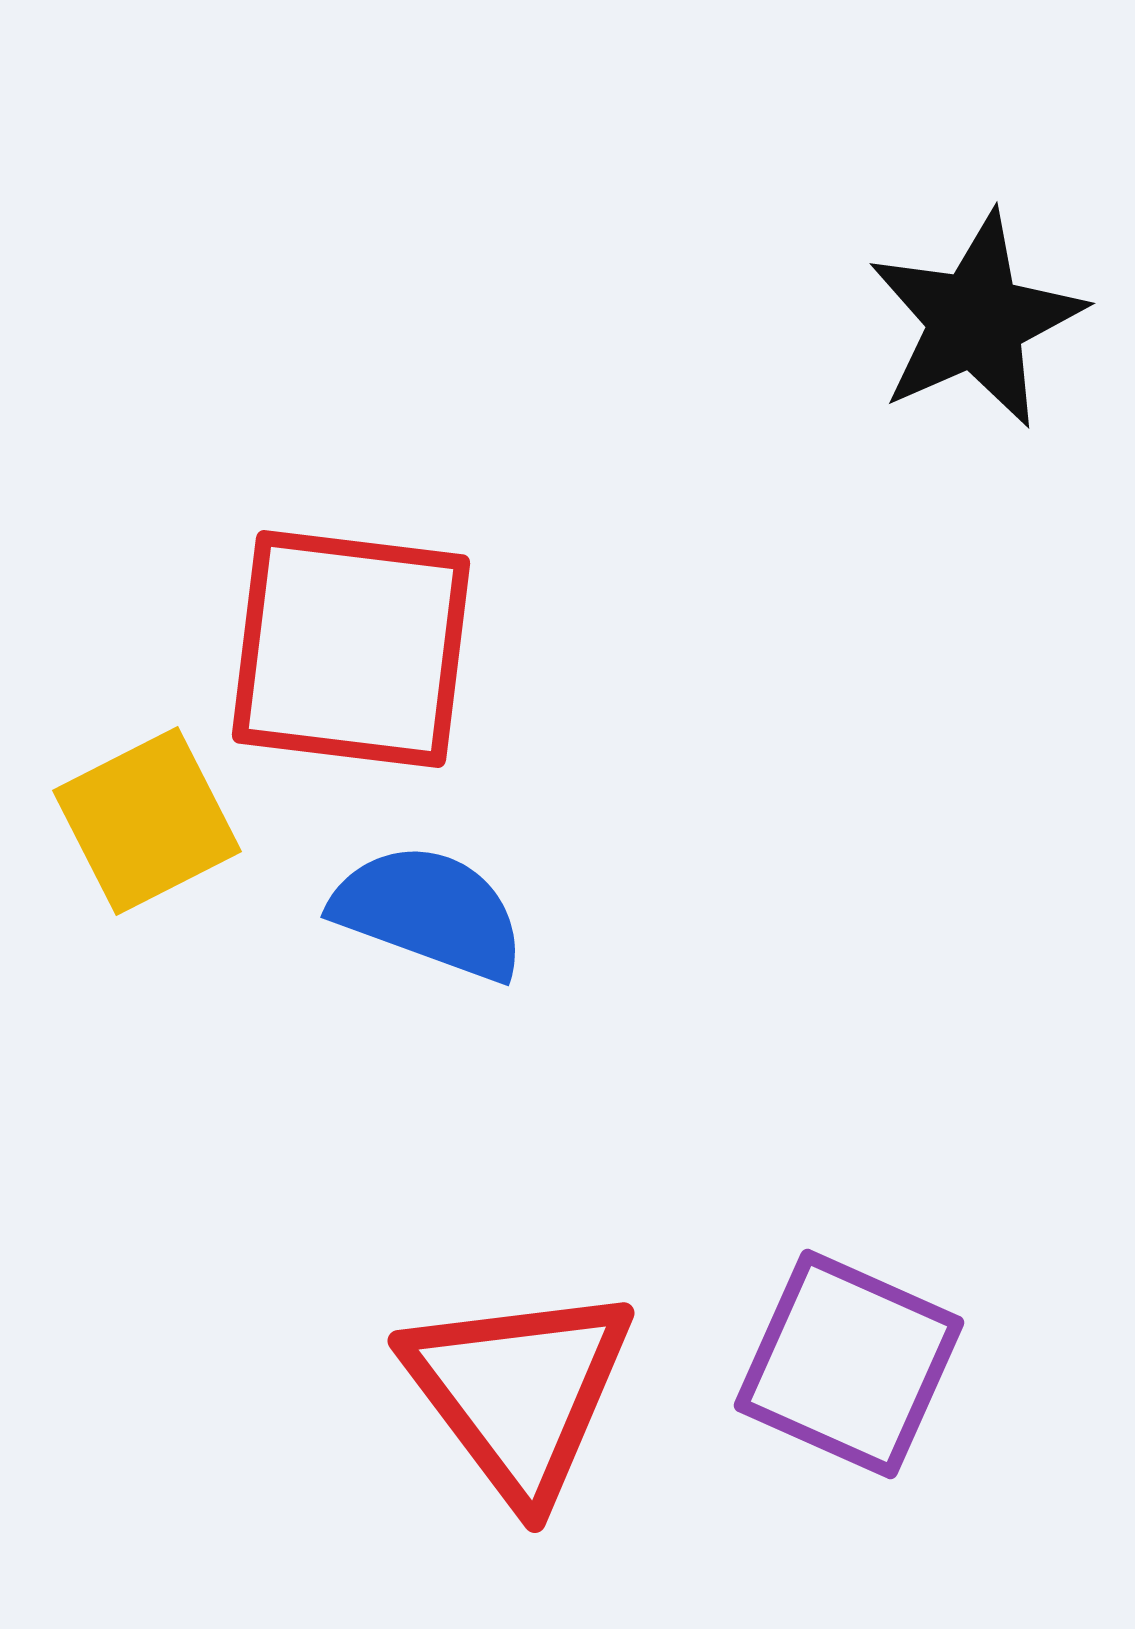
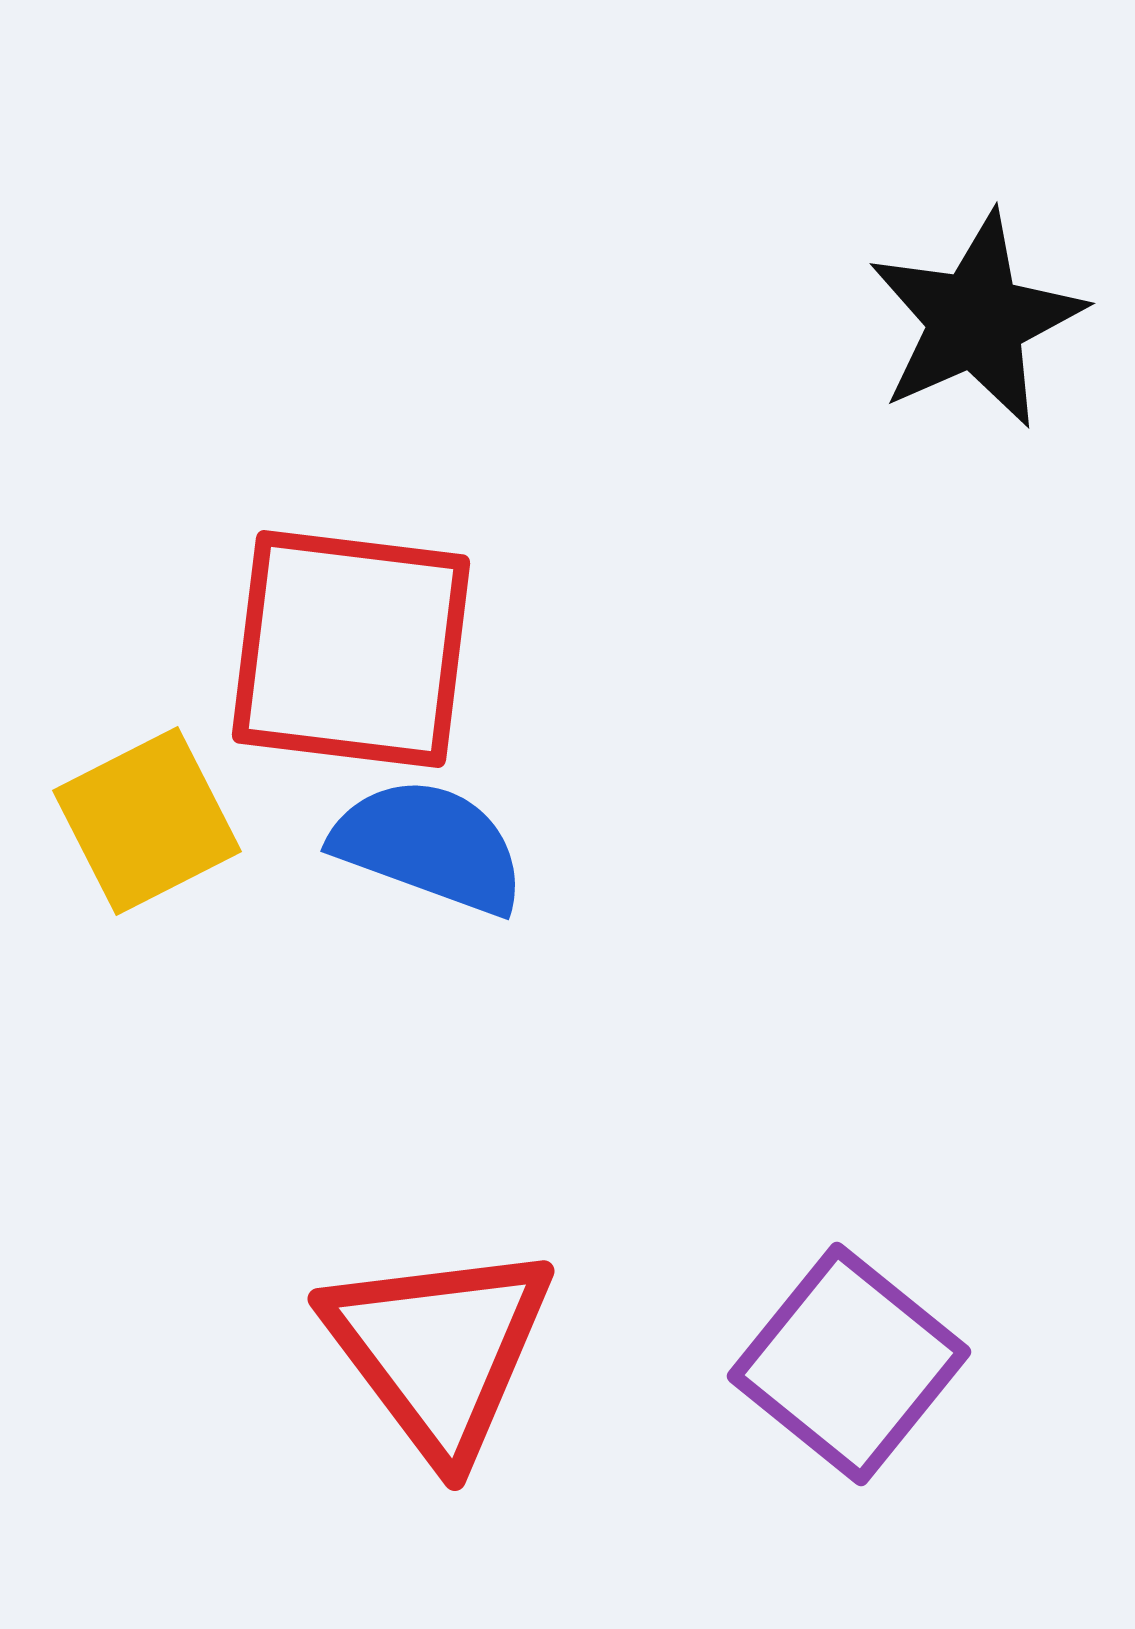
blue semicircle: moved 66 px up
purple square: rotated 15 degrees clockwise
red triangle: moved 80 px left, 42 px up
